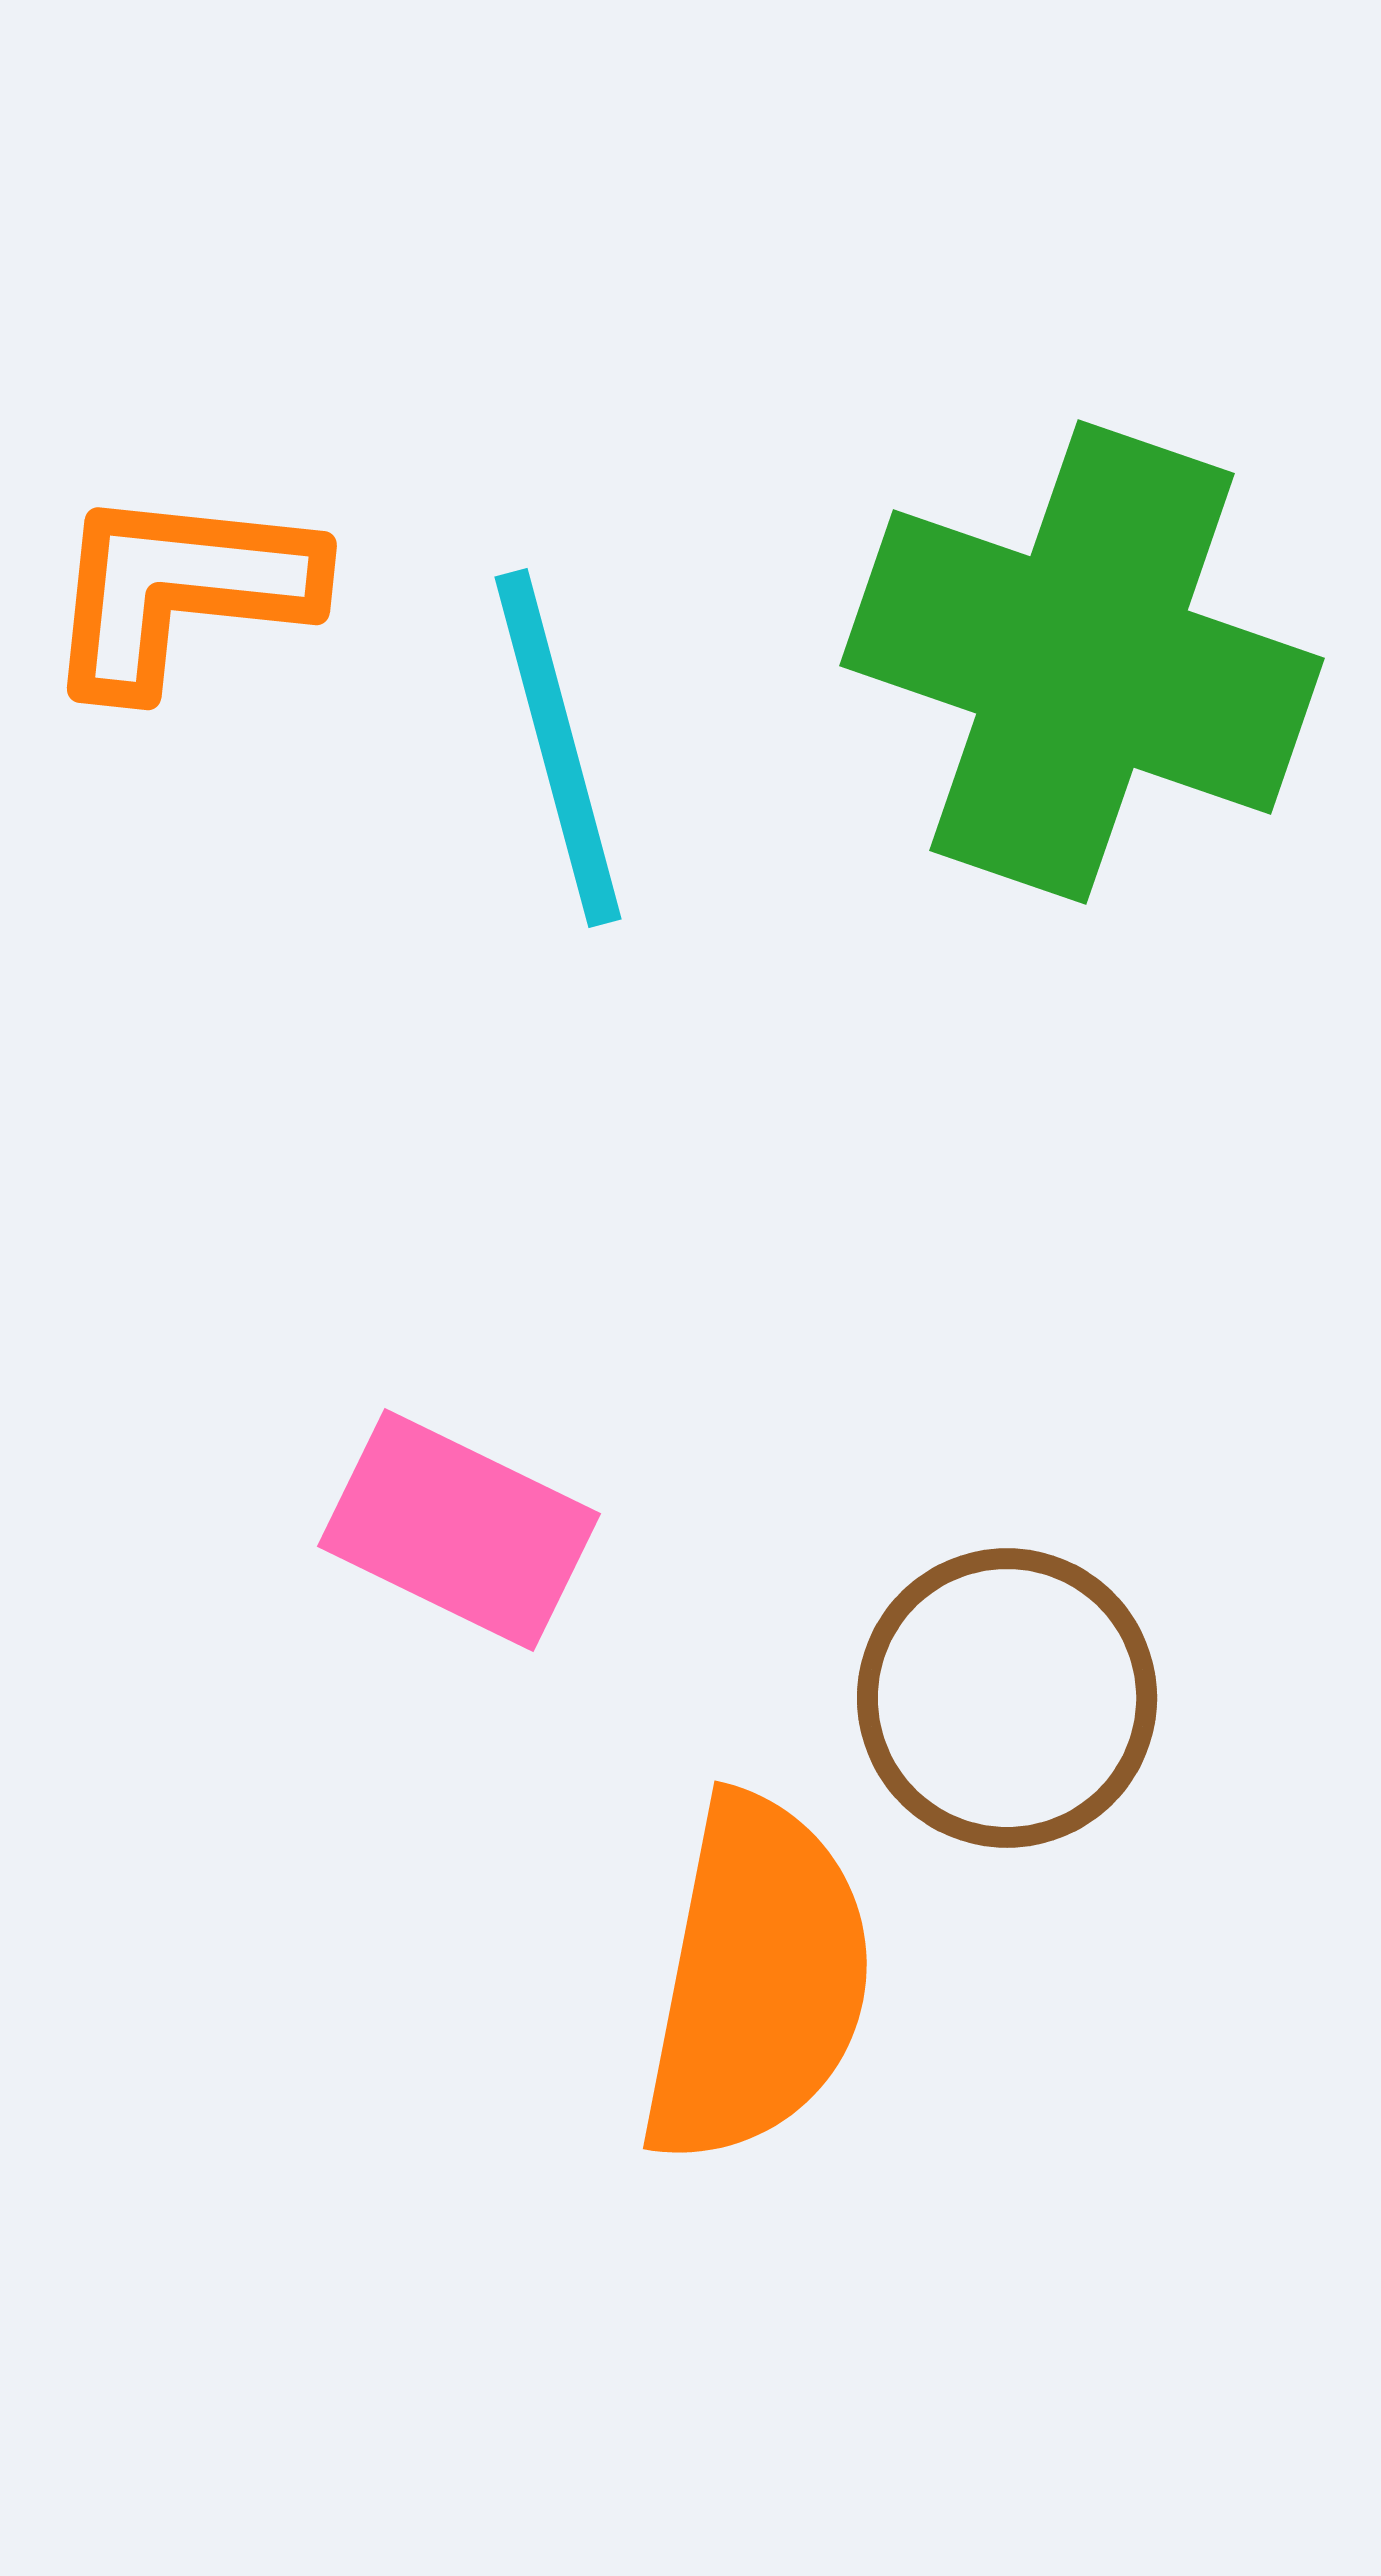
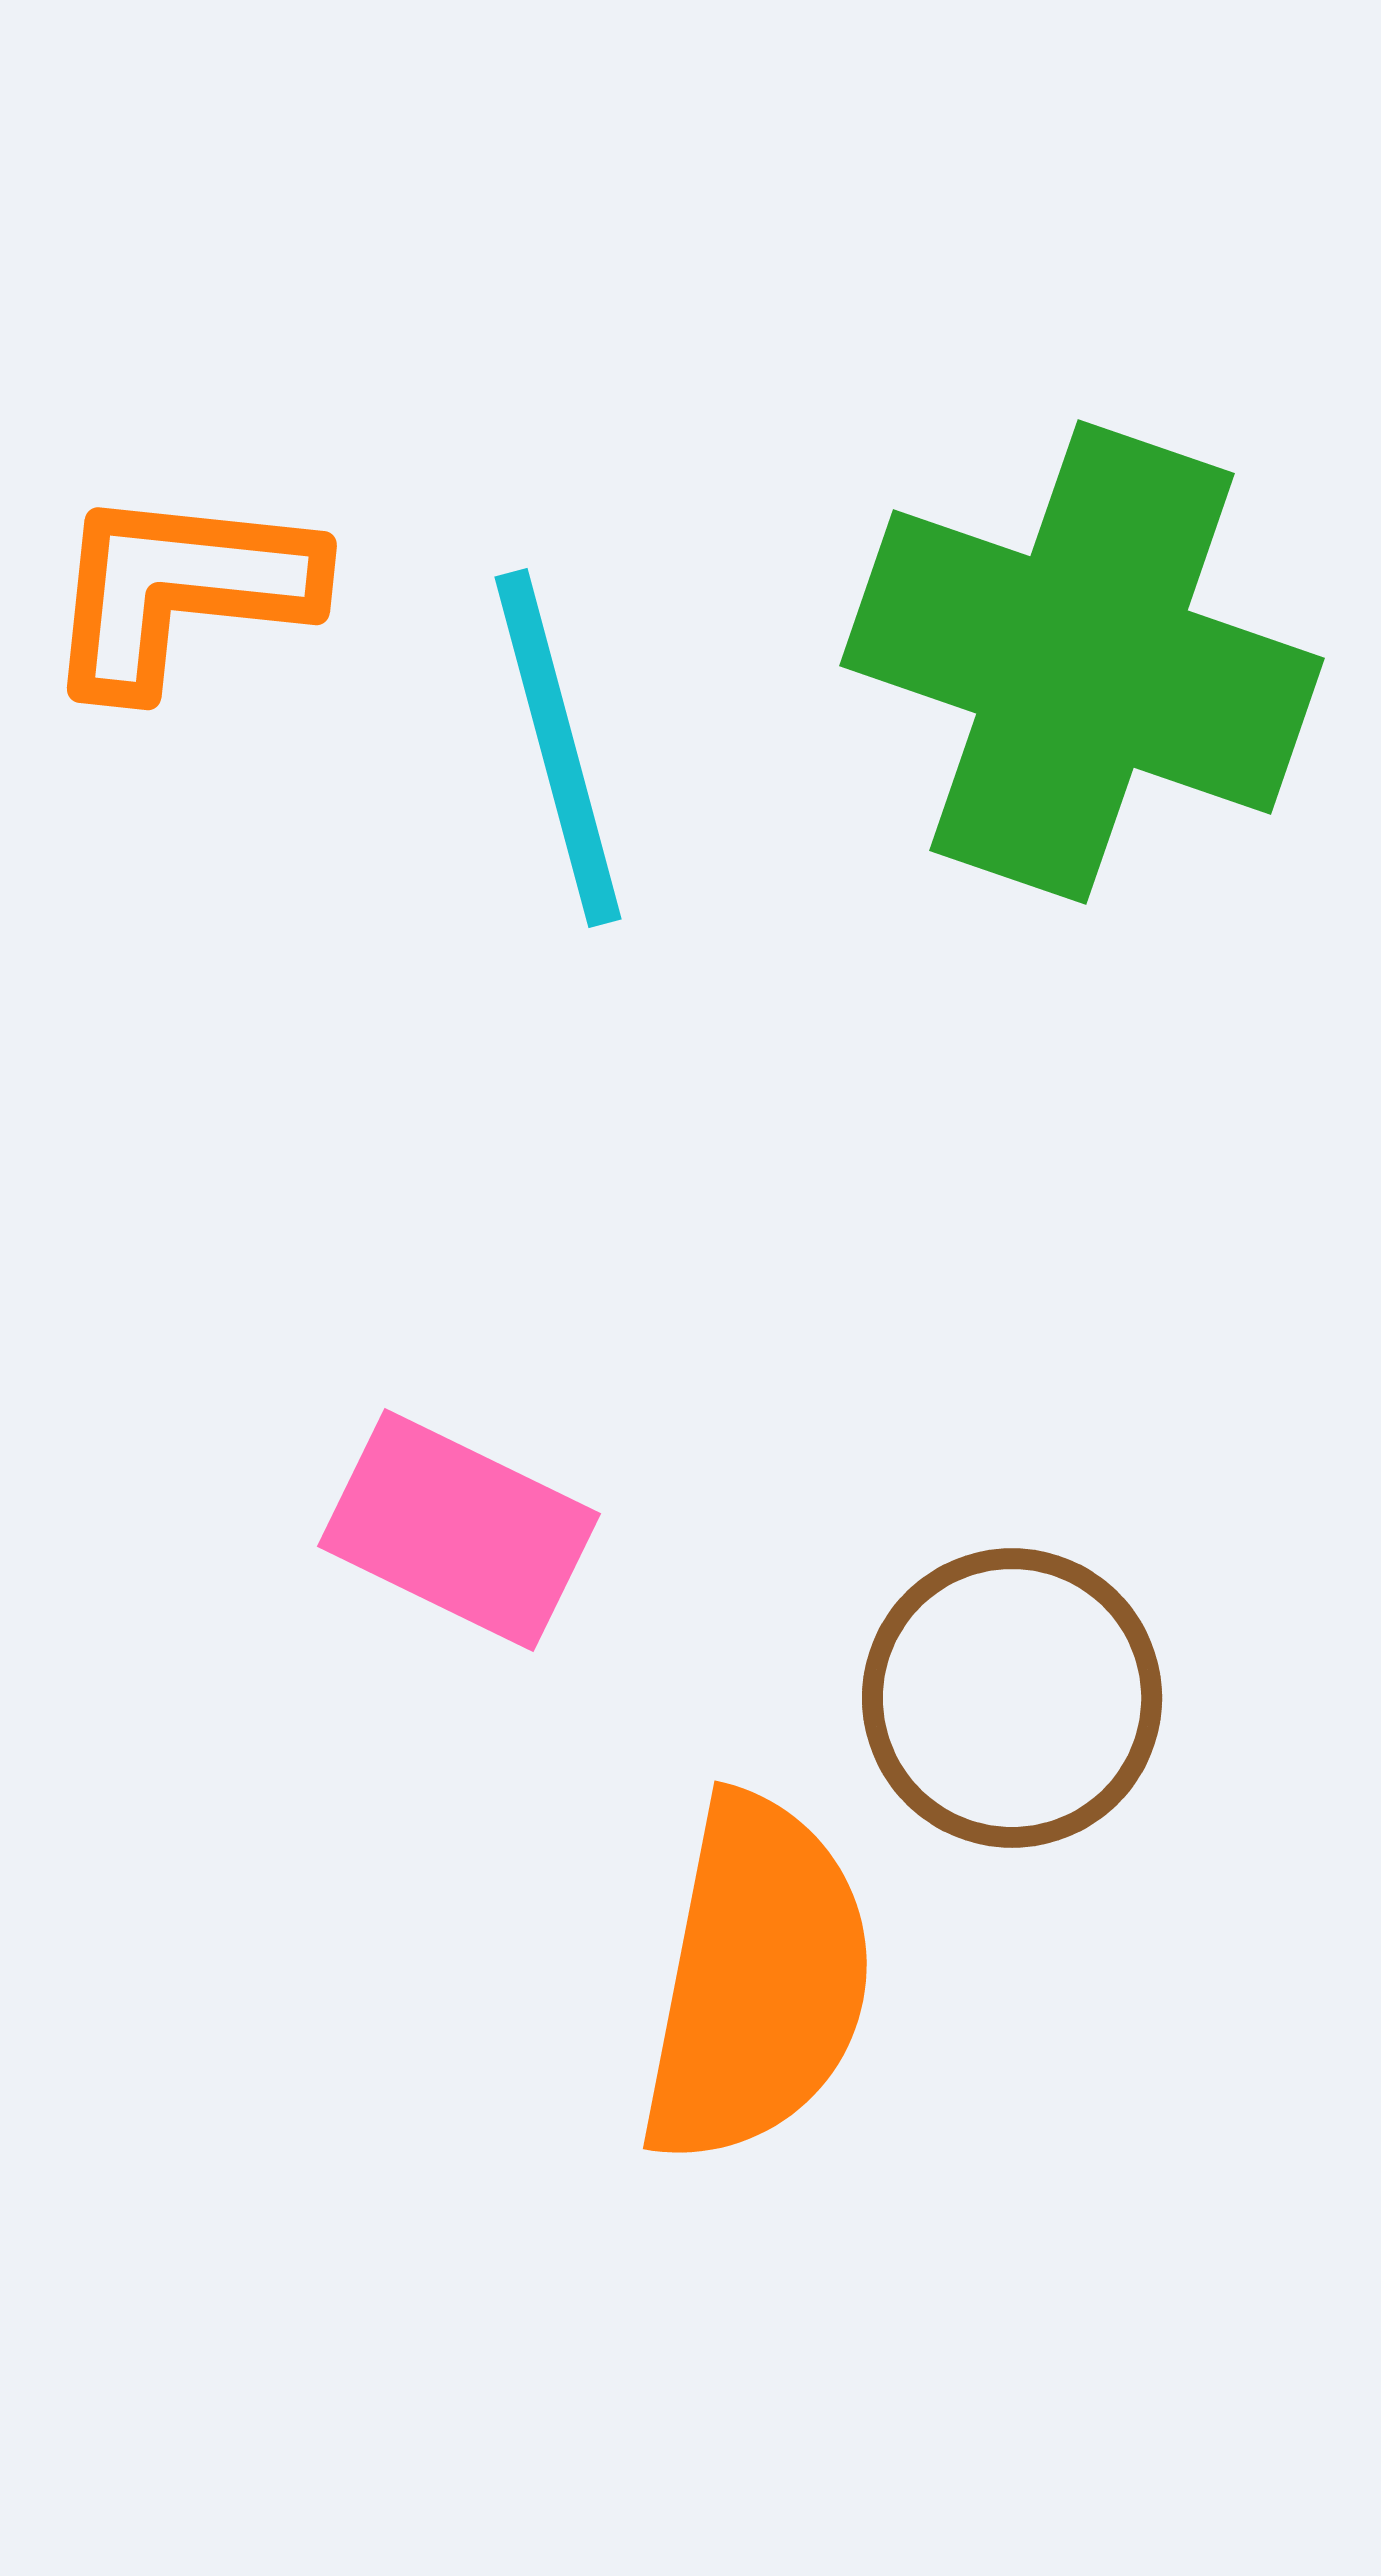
brown circle: moved 5 px right
